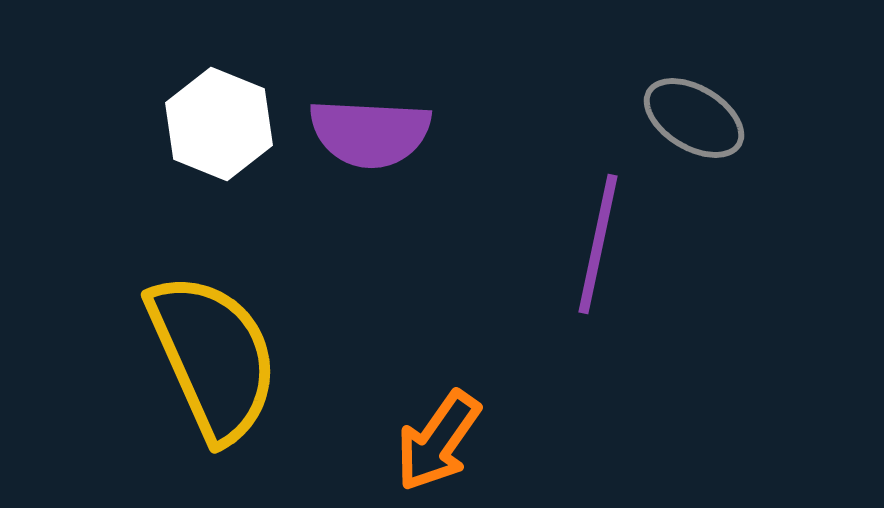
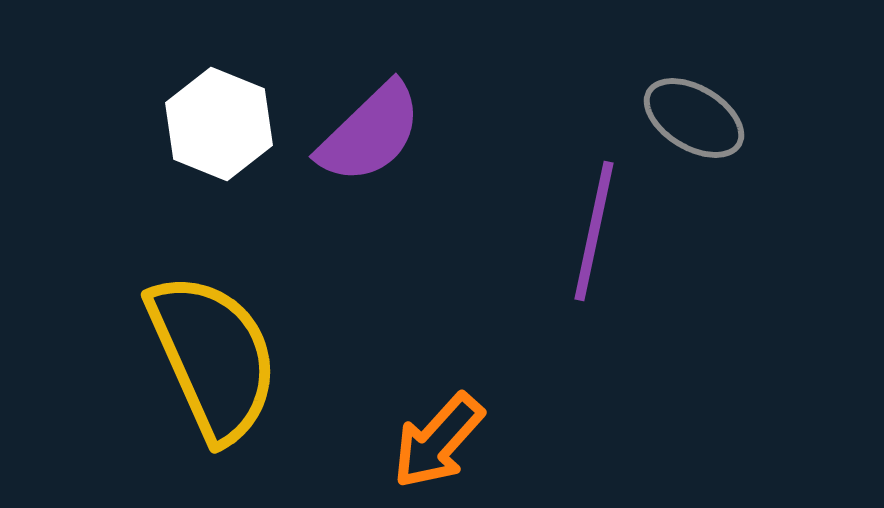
purple semicircle: rotated 47 degrees counterclockwise
purple line: moved 4 px left, 13 px up
orange arrow: rotated 7 degrees clockwise
